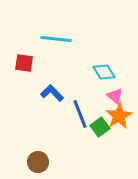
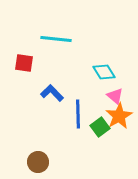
blue line: moved 2 px left; rotated 20 degrees clockwise
